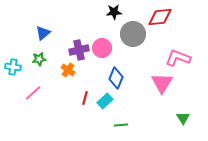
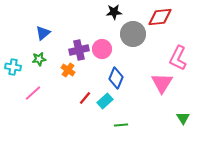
pink circle: moved 1 px down
pink L-shape: rotated 85 degrees counterclockwise
red line: rotated 24 degrees clockwise
